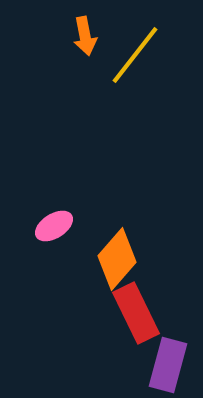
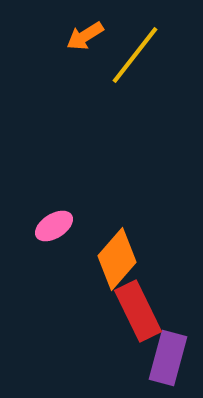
orange arrow: rotated 69 degrees clockwise
red rectangle: moved 2 px right, 2 px up
purple rectangle: moved 7 px up
